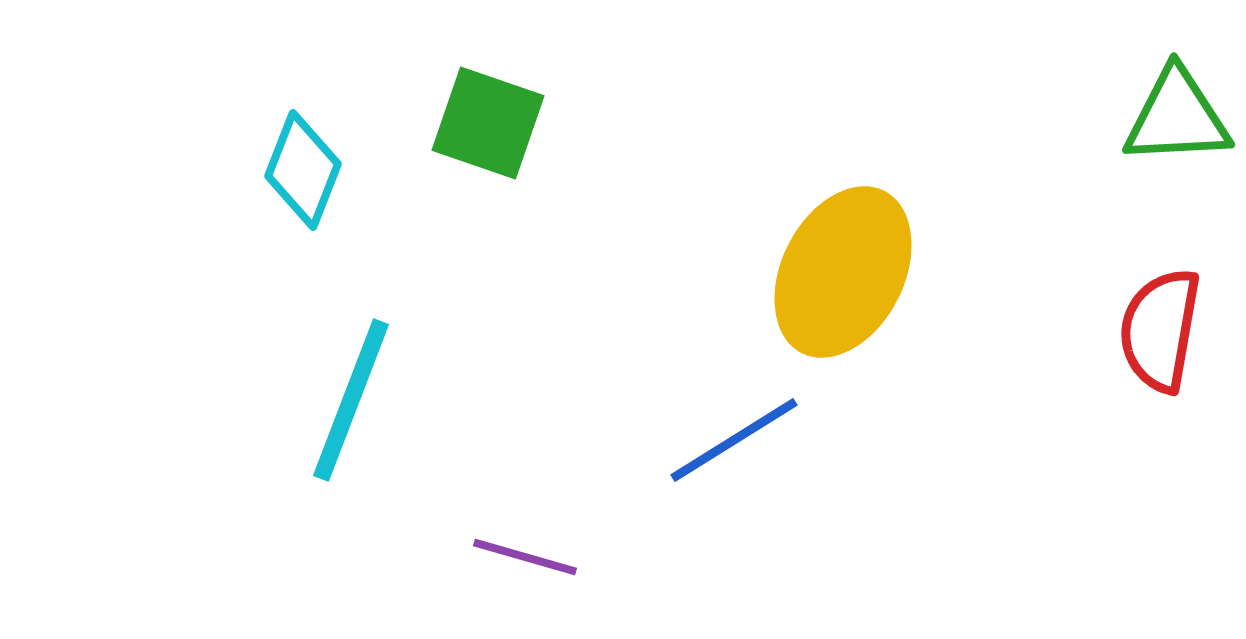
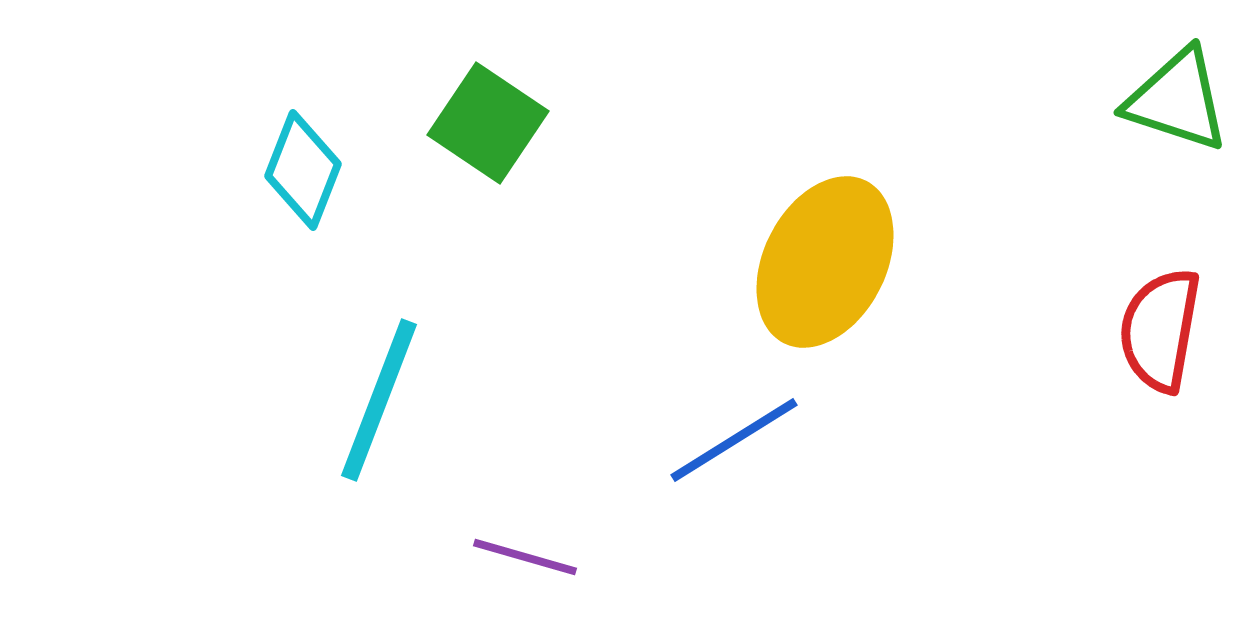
green triangle: moved 17 px up; rotated 21 degrees clockwise
green square: rotated 15 degrees clockwise
yellow ellipse: moved 18 px left, 10 px up
cyan line: moved 28 px right
